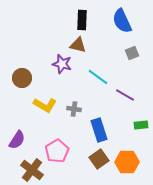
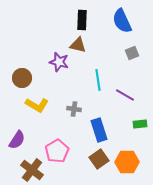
purple star: moved 3 px left, 2 px up
cyan line: moved 3 px down; rotated 45 degrees clockwise
yellow L-shape: moved 8 px left
green rectangle: moved 1 px left, 1 px up
